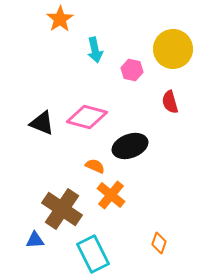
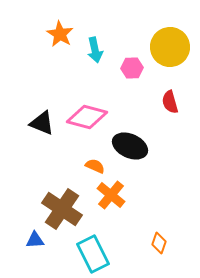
orange star: moved 15 px down; rotated 8 degrees counterclockwise
yellow circle: moved 3 px left, 2 px up
pink hexagon: moved 2 px up; rotated 15 degrees counterclockwise
black ellipse: rotated 44 degrees clockwise
